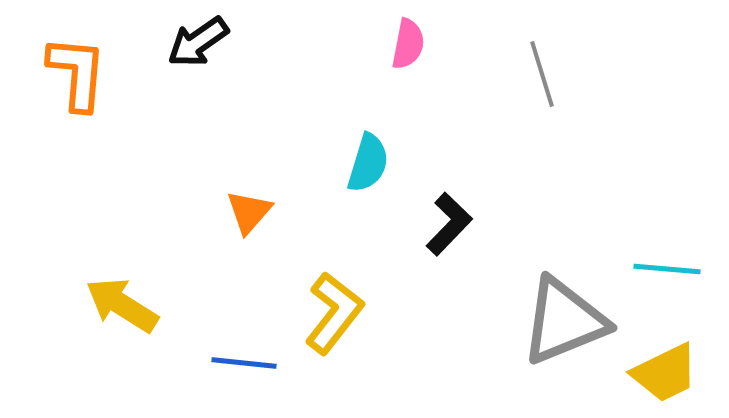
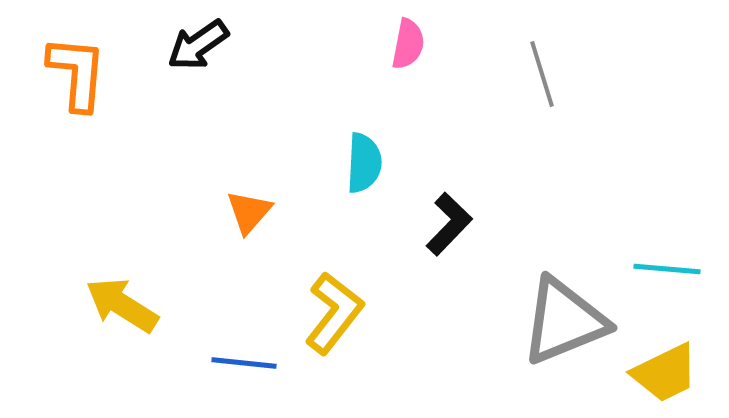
black arrow: moved 3 px down
cyan semicircle: moved 4 px left; rotated 14 degrees counterclockwise
